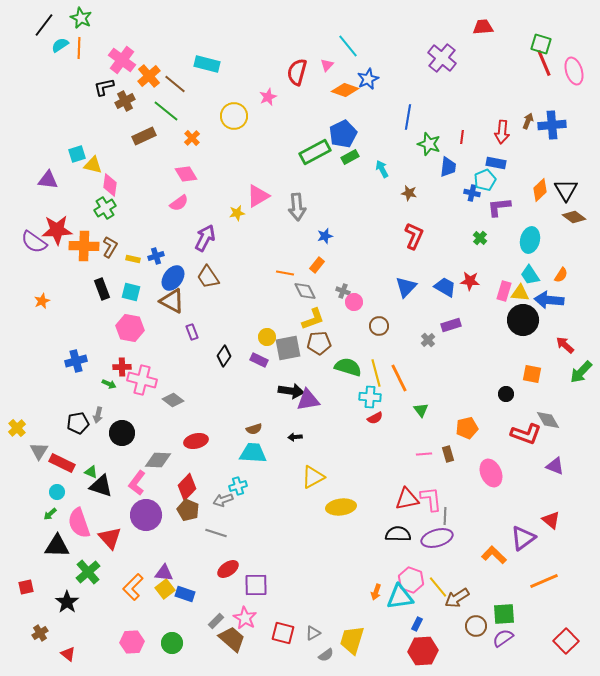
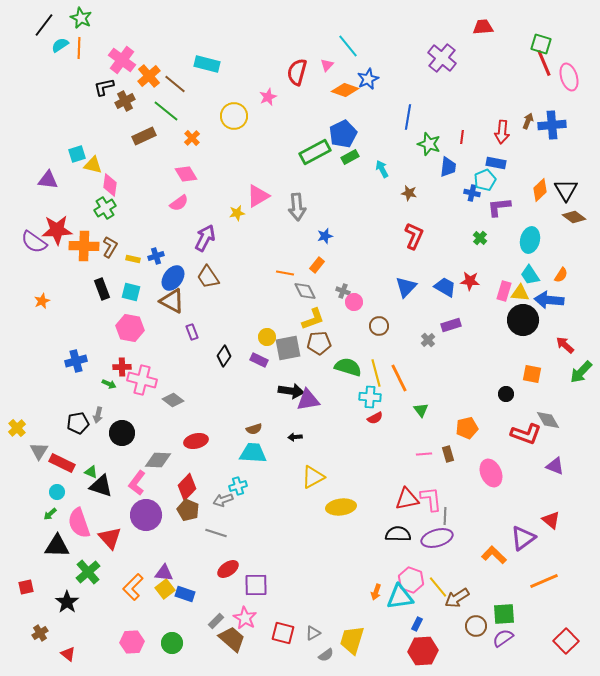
pink ellipse at (574, 71): moved 5 px left, 6 px down
